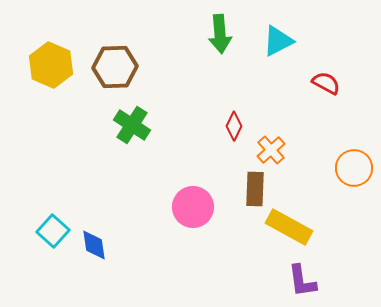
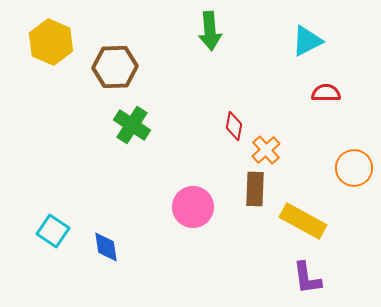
green arrow: moved 10 px left, 3 px up
cyan triangle: moved 29 px right
yellow hexagon: moved 23 px up
red semicircle: moved 10 px down; rotated 28 degrees counterclockwise
red diamond: rotated 16 degrees counterclockwise
orange cross: moved 5 px left
yellow rectangle: moved 14 px right, 6 px up
cyan square: rotated 8 degrees counterclockwise
blue diamond: moved 12 px right, 2 px down
purple L-shape: moved 5 px right, 3 px up
